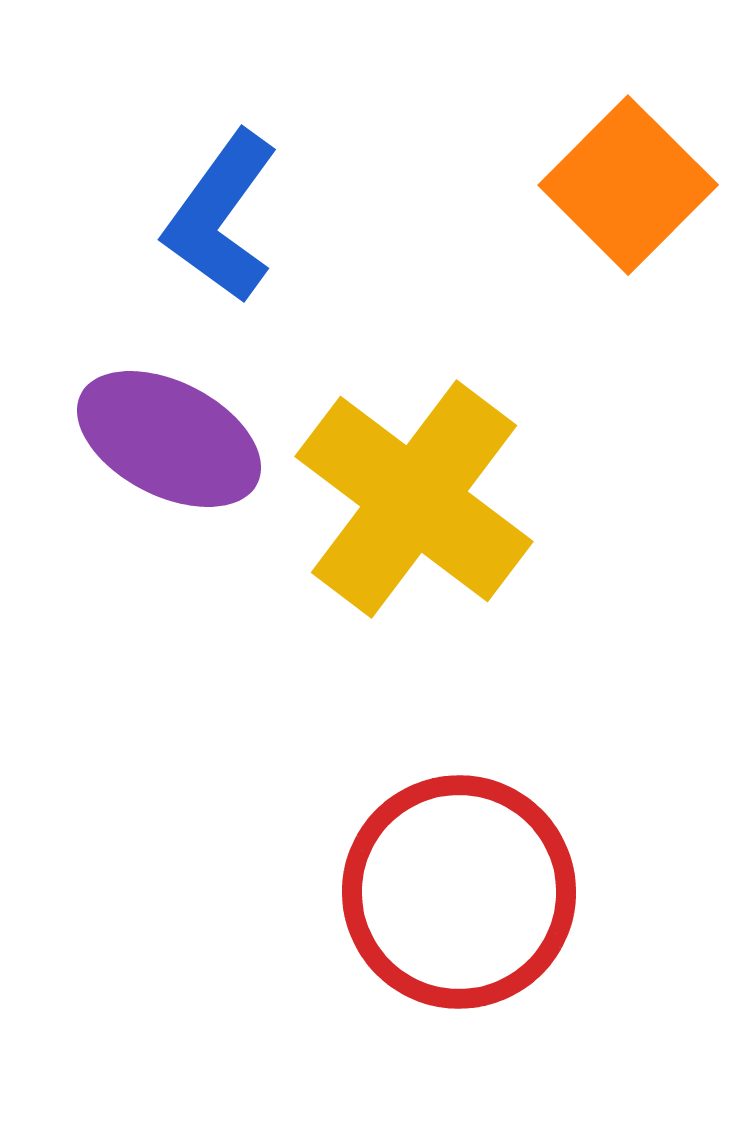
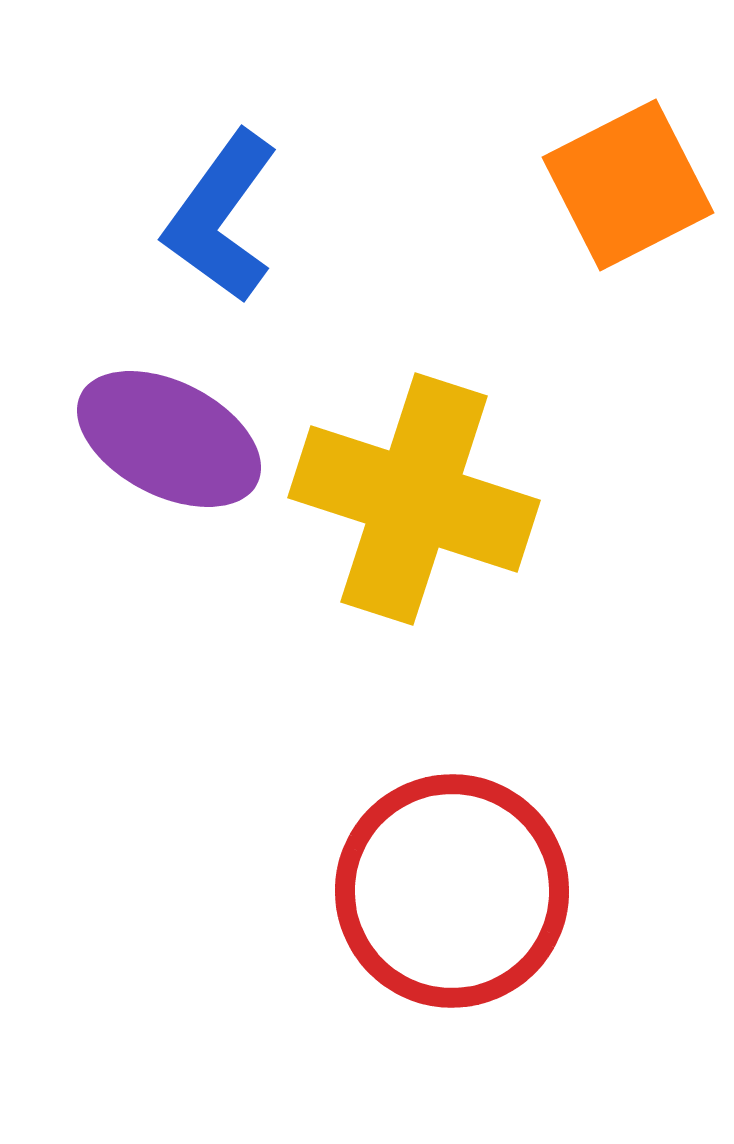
orange square: rotated 18 degrees clockwise
yellow cross: rotated 19 degrees counterclockwise
red circle: moved 7 px left, 1 px up
